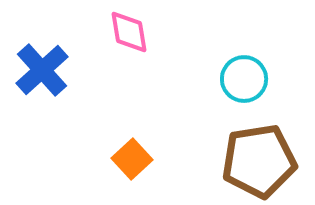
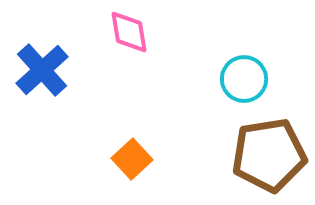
brown pentagon: moved 10 px right, 6 px up
